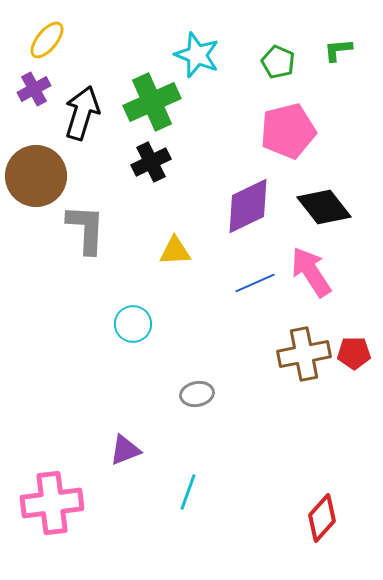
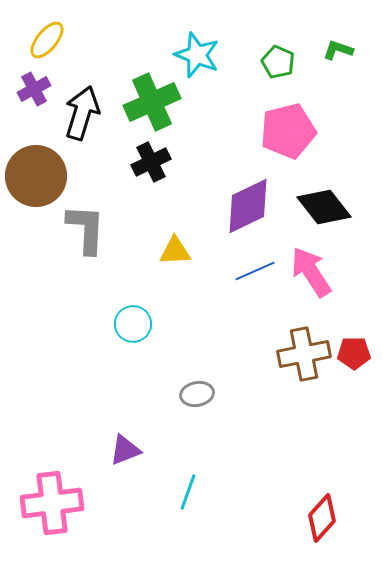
green L-shape: rotated 24 degrees clockwise
blue line: moved 12 px up
